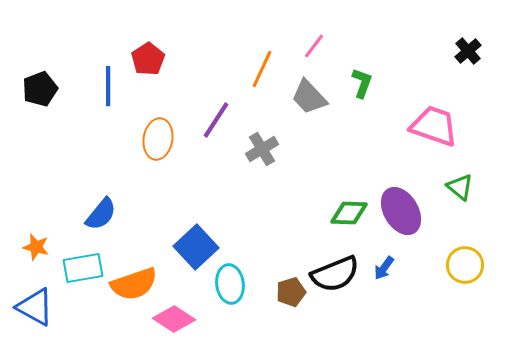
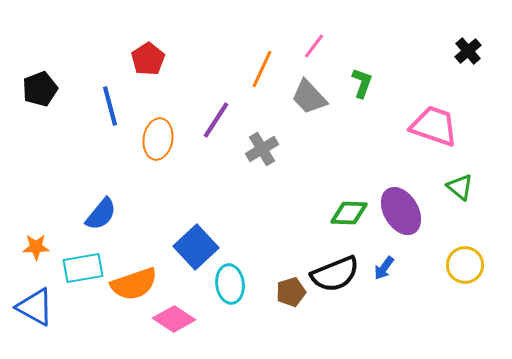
blue line: moved 2 px right, 20 px down; rotated 15 degrees counterclockwise
orange star: rotated 16 degrees counterclockwise
